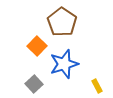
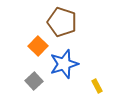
brown pentagon: rotated 16 degrees counterclockwise
orange square: moved 1 px right
gray square: moved 3 px up
